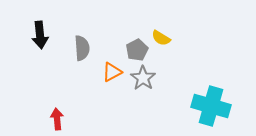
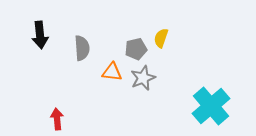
yellow semicircle: rotated 78 degrees clockwise
gray pentagon: moved 1 px left, 1 px up; rotated 15 degrees clockwise
orange triangle: rotated 35 degrees clockwise
gray star: rotated 15 degrees clockwise
cyan cross: rotated 33 degrees clockwise
